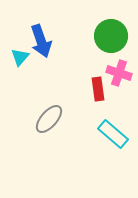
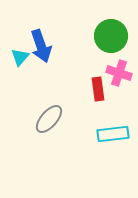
blue arrow: moved 5 px down
cyan rectangle: rotated 48 degrees counterclockwise
